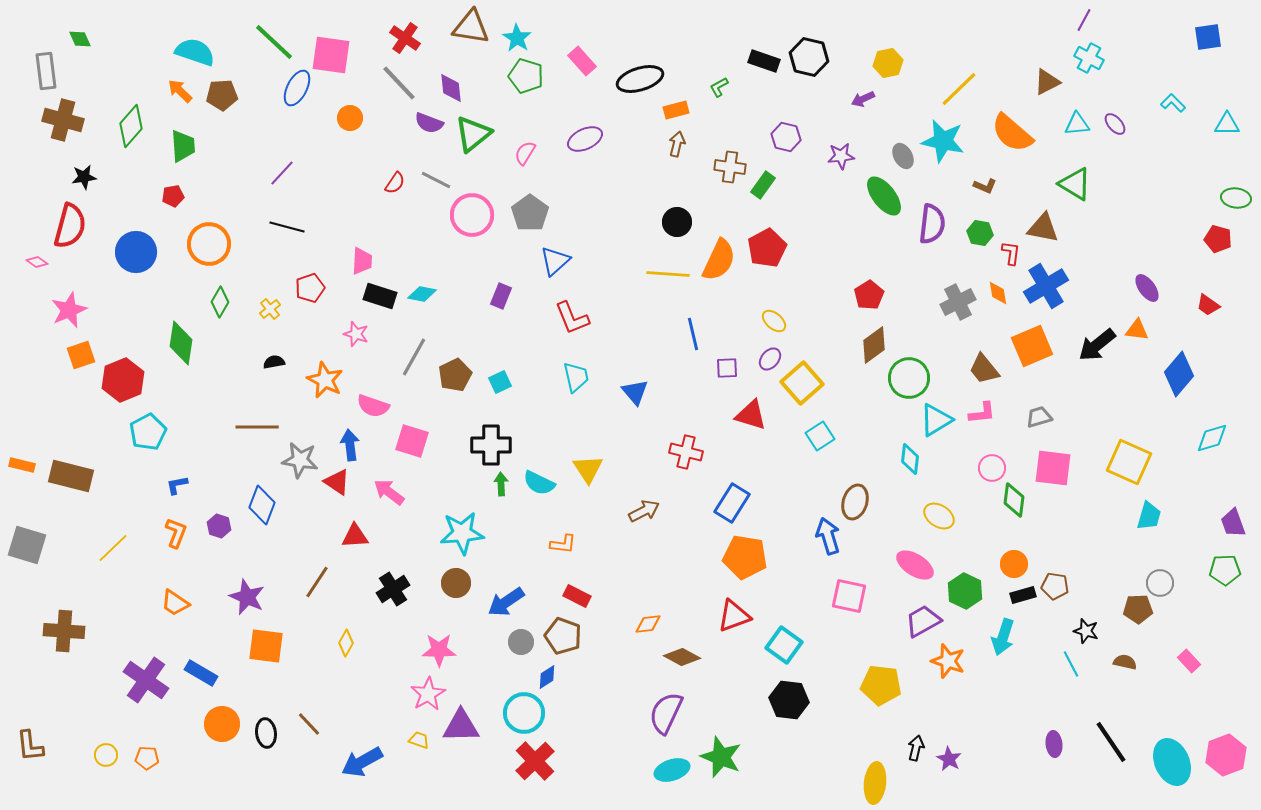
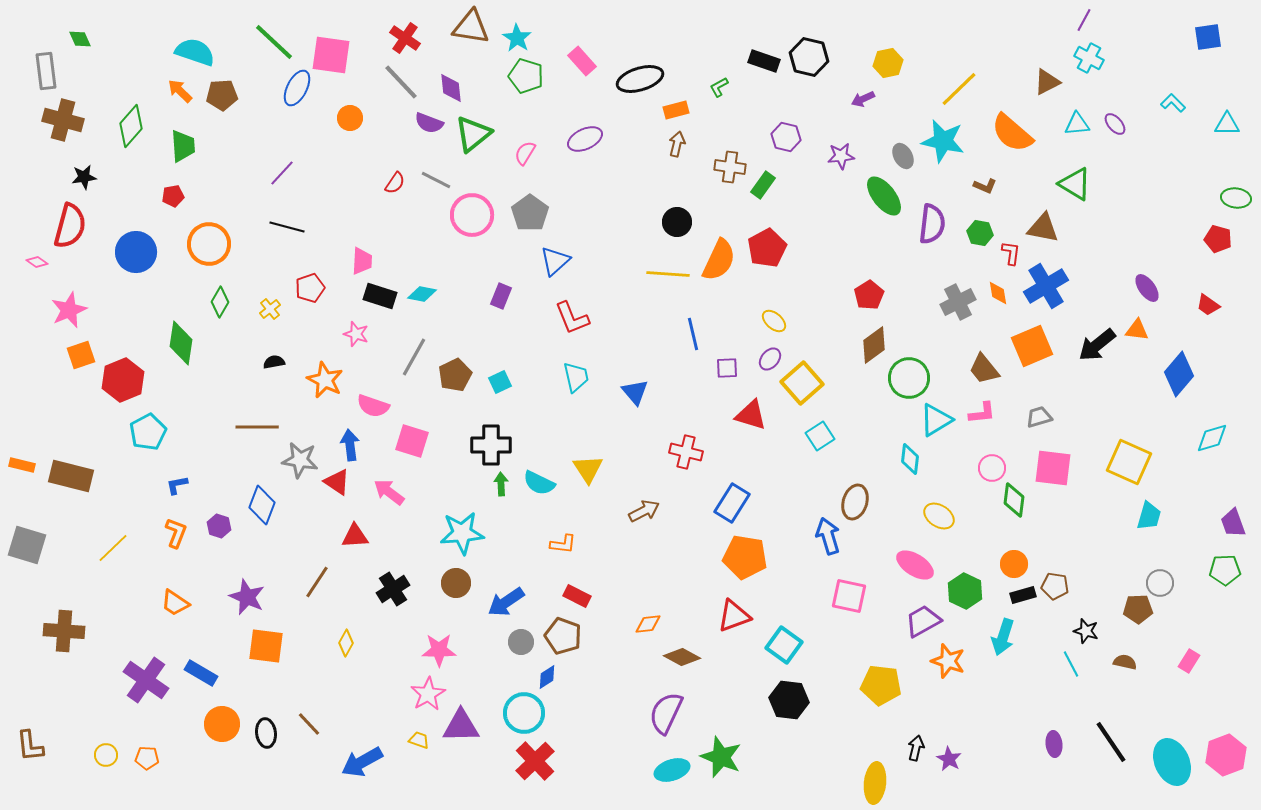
gray line at (399, 83): moved 2 px right, 1 px up
pink rectangle at (1189, 661): rotated 75 degrees clockwise
